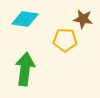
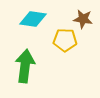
cyan diamond: moved 8 px right
green arrow: moved 3 px up
